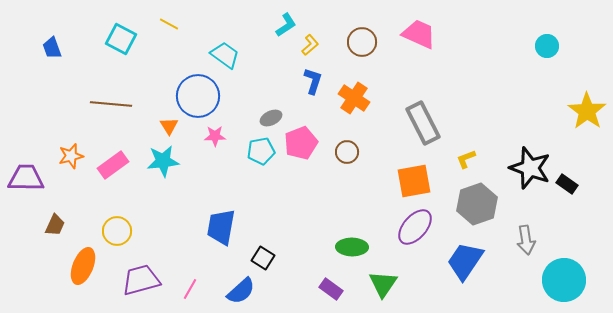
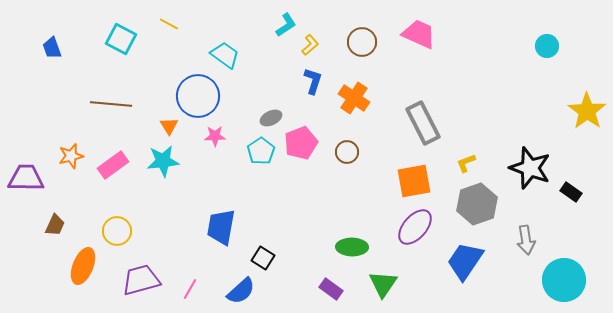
cyan pentagon at (261, 151): rotated 24 degrees counterclockwise
yellow L-shape at (466, 159): moved 4 px down
black rectangle at (567, 184): moved 4 px right, 8 px down
